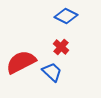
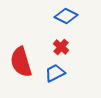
red semicircle: rotated 80 degrees counterclockwise
blue trapezoid: moved 3 px right, 1 px down; rotated 70 degrees counterclockwise
